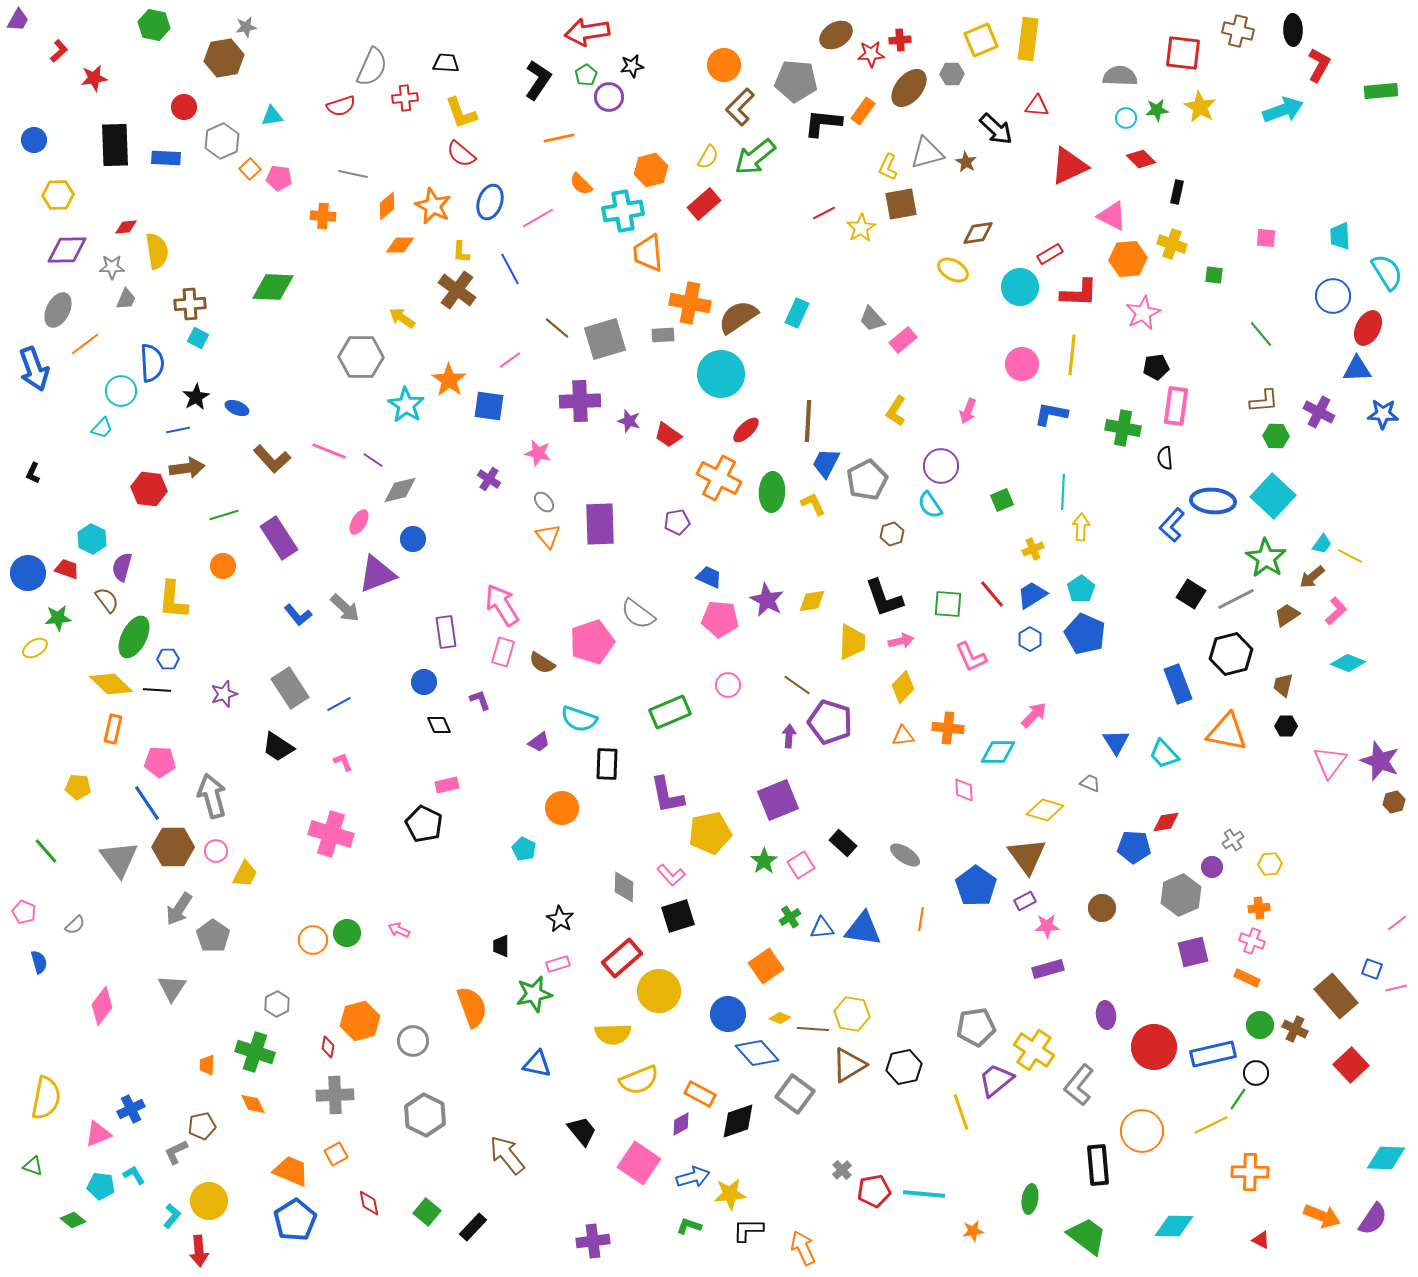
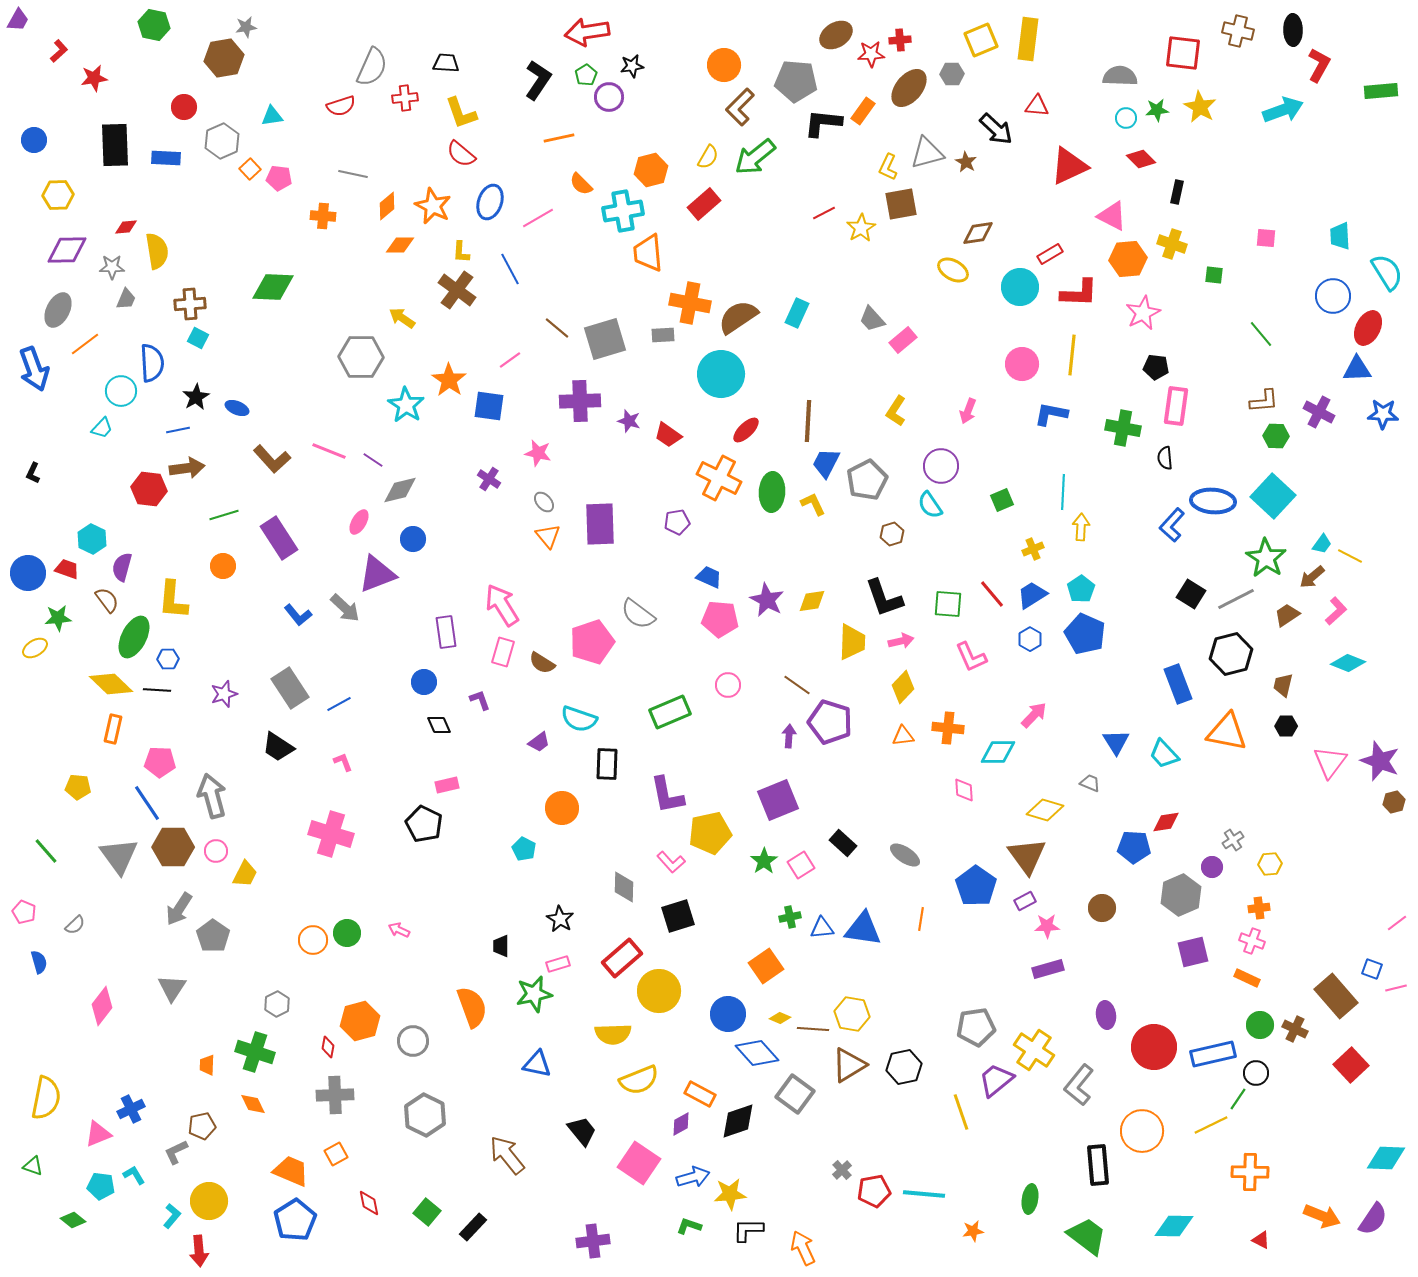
black pentagon at (1156, 367): rotated 15 degrees clockwise
gray triangle at (119, 859): moved 3 px up
pink L-shape at (671, 875): moved 13 px up
green cross at (790, 917): rotated 20 degrees clockwise
